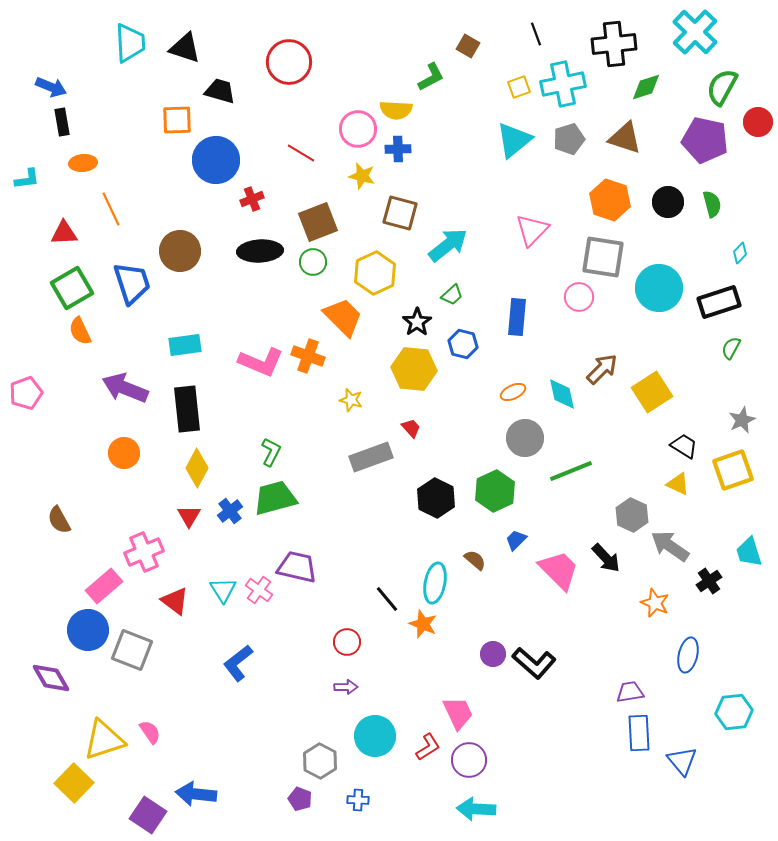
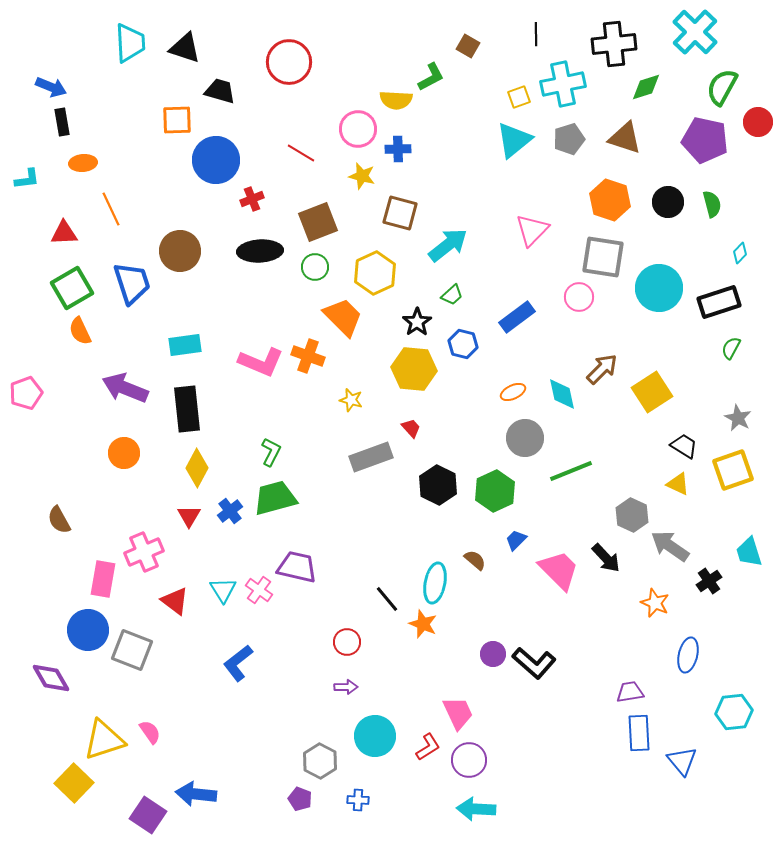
black line at (536, 34): rotated 20 degrees clockwise
yellow square at (519, 87): moved 10 px down
yellow semicircle at (396, 110): moved 10 px up
green circle at (313, 262): moved 2 px right, 5 px down
blue rectangle at (517, 317): rotated 48 degrees clockwise
gray star at (742, 420): moved 4 px left, 2 px up; rotated 20 degrees counterclockwise
black hexagon at (436, 498): moved 2 px right, 13 px up
pink rectangle at (104, 586): moved 1 px left, 7 px up; rotated 39 degrees counterclockwise
